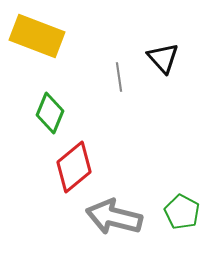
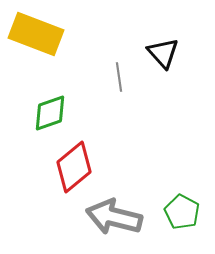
yellow rectangle: moved 1 px left, 2 px up
black triangle: moved 5 px up
green diamond: rotated 48 degrees clockwise
